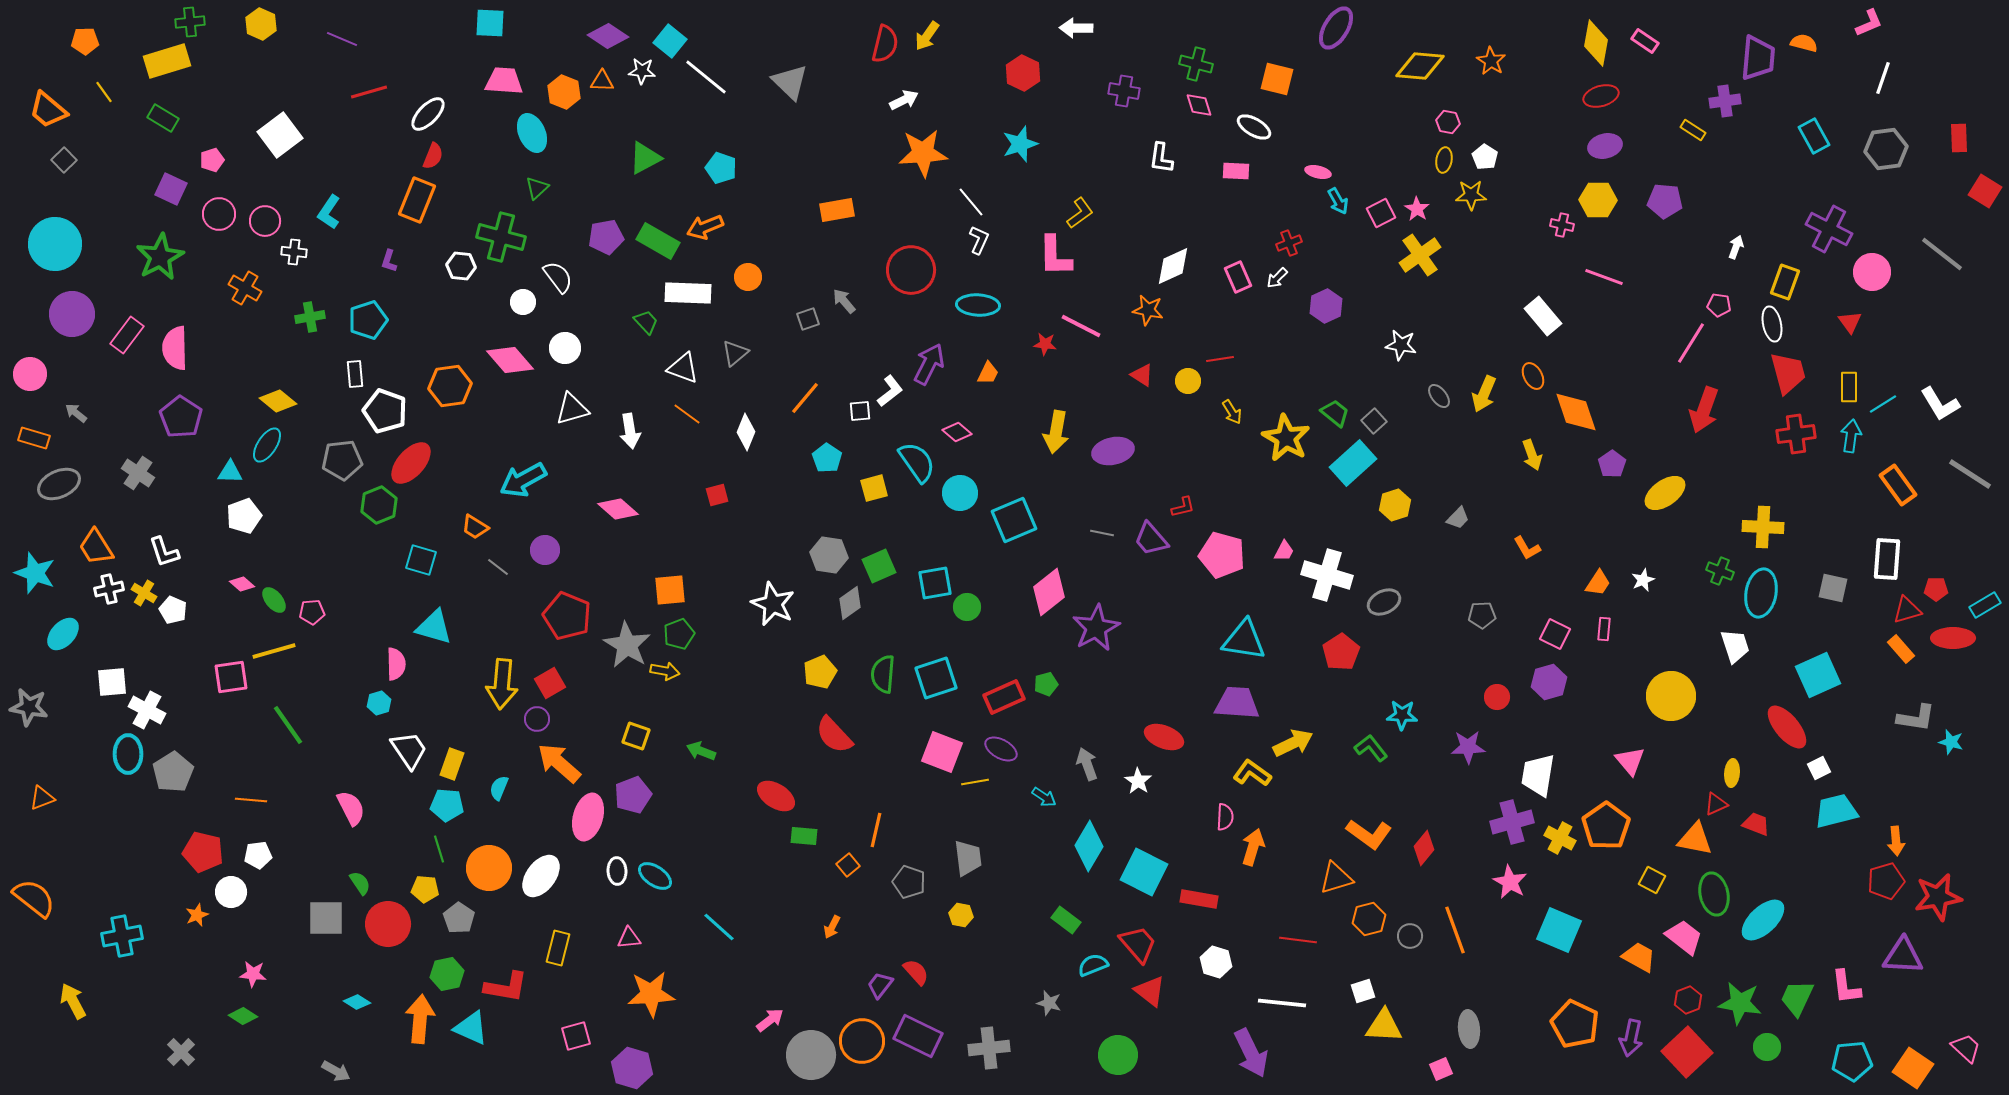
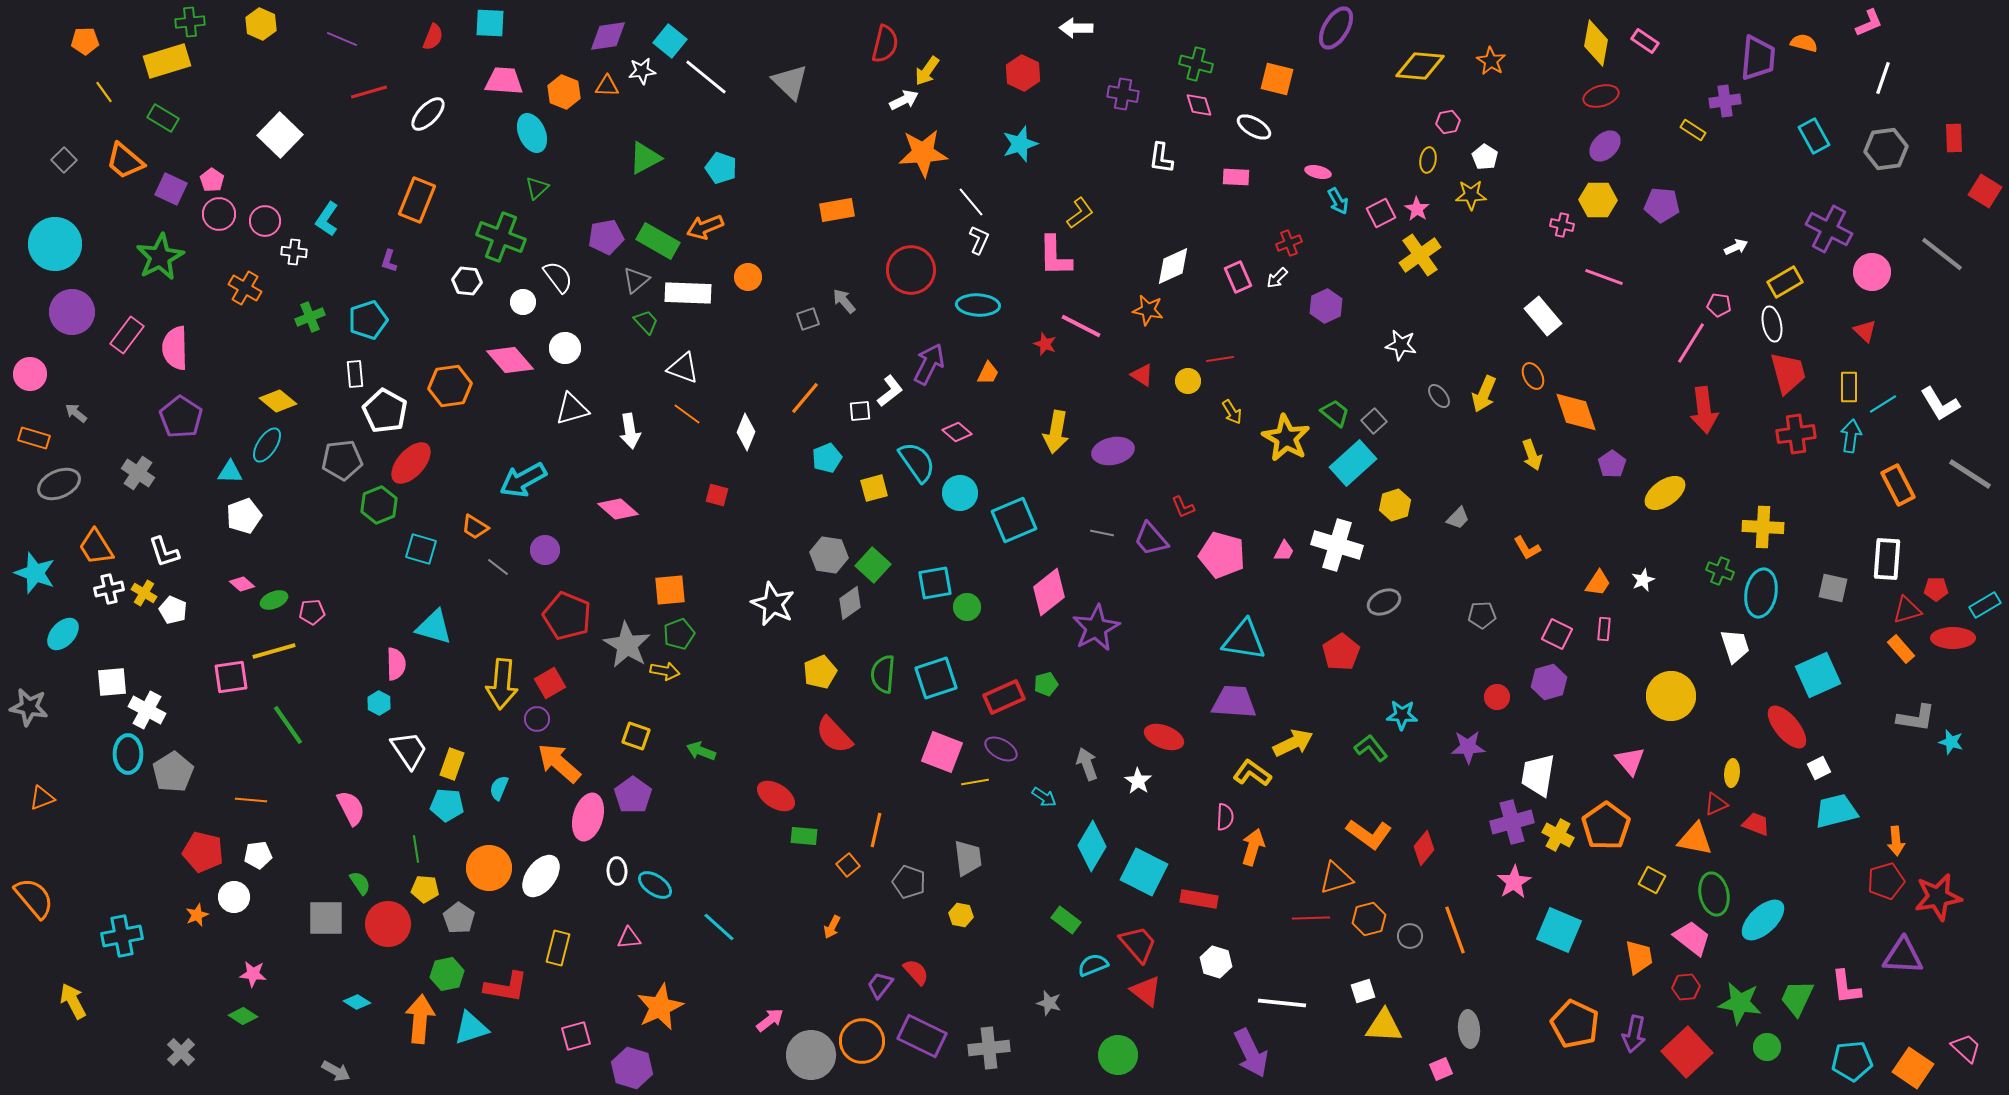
purple diamond at (608, 36): rotated 42 degrees counterclockwise
yellow arrow at (927, 36): moved 35 px down
white star at (642, 71): rotated 12 degrees counterclockwise
orange triangle at (602, 81): moved 5 px right, 5 px down
purple cross at (1124, 91): moved 1 px left, 3 px down
orange trapezoid at (48, 110): moved 77 px right, 51 px down
pink hexagon at (1448, 122): rotated 20 degrees counterclockwise
white square at (280, 135): rotated 9 degrees counterclockwise
red rectangle at (1959, 138): moved 5 px left
purple ellipse at (1605, 146): rotated 32 degrees counterclockwise
red semicircle at (433, 156): moved 119 px up
pink pentagon at (212, 160): moved 20 px down; rotated 20 degrees counterclockwise
yellow ellipse at (1444, 160): moved 16 px left
pink rectangle at (1236, 171): moved 6 px down
purple pentagon at (1665, 201): moved 3 px left, 4 px down
cyan L-shape at (329, 212): moved 2 px left, 7 px down
green cross at (501, 237): rotated 6 degrees clockwise
white arrow at (1736, 247): rotated 45 degrees clockwise
white hexagon at (461, 266): moved 6 px right, 15 px down
yellow rectangle at (1785, 282): rotated 40 degrees clockwise
purple circle at (72, 314): moved 2 px up
green cross at (310, 317): rotated 12 degrees counterclockwise
red triangle at (1850, 322): moved 15 px right, 9 px down; rotated 10 degrees counterclockwise
red star at (1045, 344): rotated 15 degrees clockwise
gray triangle at (735, 353): moved 99 px left, 73 px up
red arrow at (1704, 410): rotated 27 degrees counterclockwise
white pentagon at (385, 411): rotated 9 degrees clockwise
cyan pentagon at (827, 458): rotated 16 degrees clockwise
orange rectangle at (1898, 485): rotated 9 degrees clockwise
red square at (717, 495): rotated 30 degrees clockwise
red L-shape at (1183, 507): rotated 80 degrees clockwise
cyan square at (421, 560): moved 11 px up
green square at (879, 566): moved 6 px left, 1 px up; rotated 24 degrees counterclockwise
white cross at (1327, 575): moved 10 px right, 30 px up
green ellipse at (274, 600): rotated 72 degrees counterclockwise
pink square at (1555, 634): moved 2 px right
cyan hexagon at (379, 703): rotated 15 degrees counterclockwise
purple trapezoid at (1237, 703): moved 3 px left, 1 px up
purple pentagon at (633, 795): rotated 15 degrees counterclockwise
yellow cross at (1560, 838): moved 2 px left, 3 px up
cyan diamond at (1089, 846): moved 3 px right
green line at (439, 849): moved 23 px left; rotated 8 degrees clockwise
cyan ellipse at (655, 876): moved 9 px down
pink star at (1510, 882): moved 4 px right; rotated 12 degrees clockwise
white circle at (231, 892): moved 3 px right, 5 px down
orange semicircle at (34, 898): rotated 12 degrees clockwise
pink trapezoid at (1684, 937): moved 8 px right, 1 px down
red line at (1298, 940): moved 13 px right, 22 px up; rotated 9 degrees counterclockwise
orange trapezoid at (1639, 957): rotated 51 degrees clockwise
red triangle at (1150, 991): moved 4 px left
orange star at (651, 994): moved 9 px right, 13 px down; rotated 21 degrees counterclockwise
red hexagon at (1688, 1000): moved 2 px left, 13 px up; rotated 16 degrees clockwise
cyan triangle at (471, 1028): rotated 42 degrees counterclockwise
purple rectangle at (918, 1036): moved 4 px right
purple arrow at (1631, 1038): moved 3 px right, 4 px up
